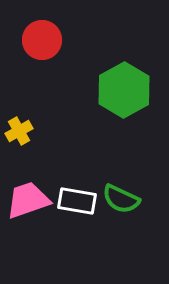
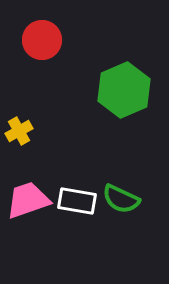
green hexagon: rotated 6 degrees clockwise
